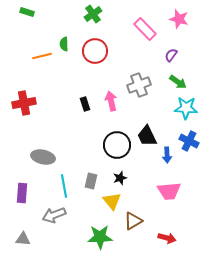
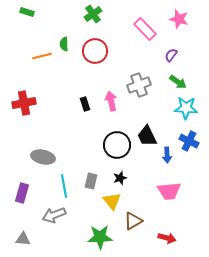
purple rectangle: rotated 12 degrees clockwise
